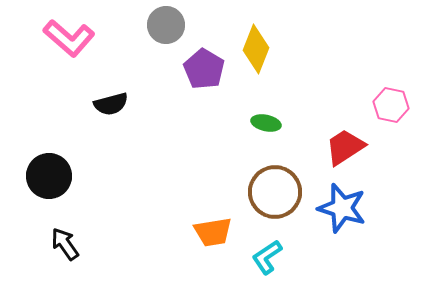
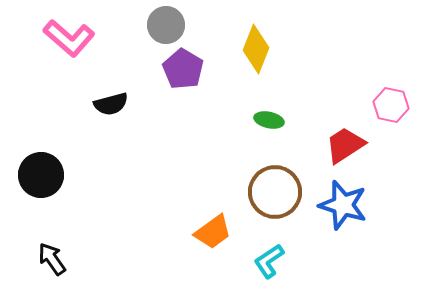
purple pentagon: moved 21 px left
green ellipse: moved 3 px right, 3 px up
red trapezoid: moved 2 px up
black circle: moved 8 px left, 1 px up
blue star: moved 1 px right, 3 px up
orange trapezoid: rotated 27 degrees counterclockwise
black arrow: moved 13 px left, 15 px down
cyan L-shape: moved 2 px right, 4 px down
